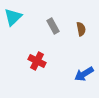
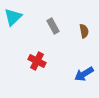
brown semicircle: moved 3 px right, 2 px down
